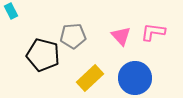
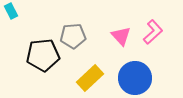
pink L-shape: rotated 130 degrees clockwise
black pentagon: rotated 20 degrees counterclockwise
